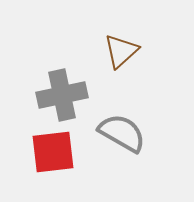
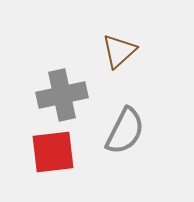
brown triangle: moved 2 px left
gray semicircle: moved 3 px right, 2 px up; rotated 87 degrees clockwise
